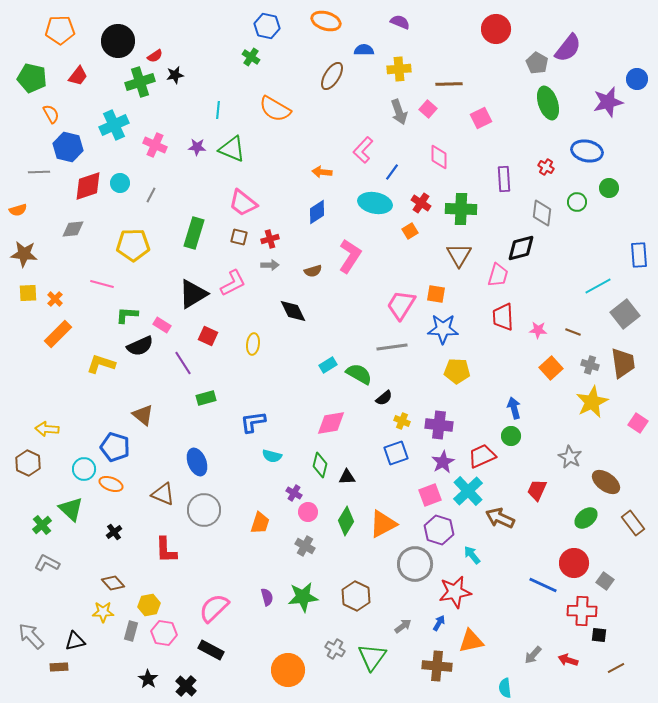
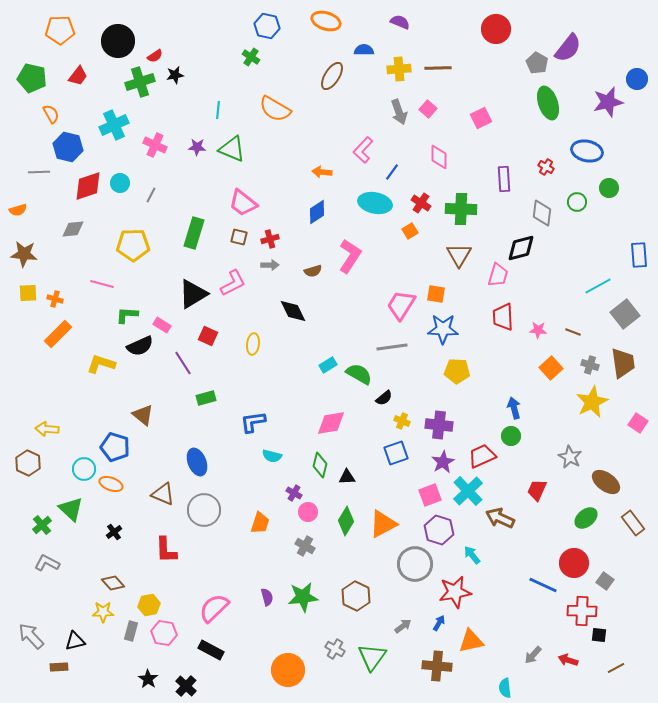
brown line at (449, 84): moved 11 px left, 16 px up
orange cross at (55, 299): rotated 28 degrees counterclockwise
